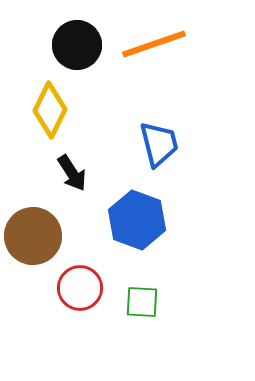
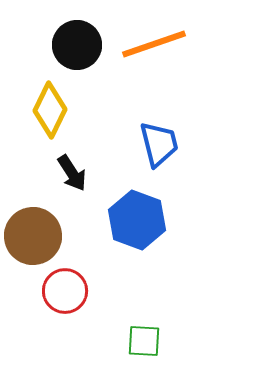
red circle: moved 15 px left, 3 px down
green square: moved 2 px right, 39 px down
